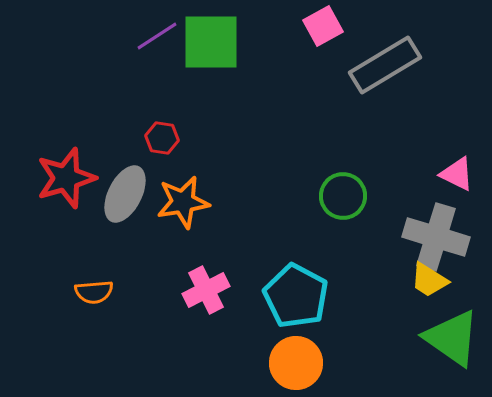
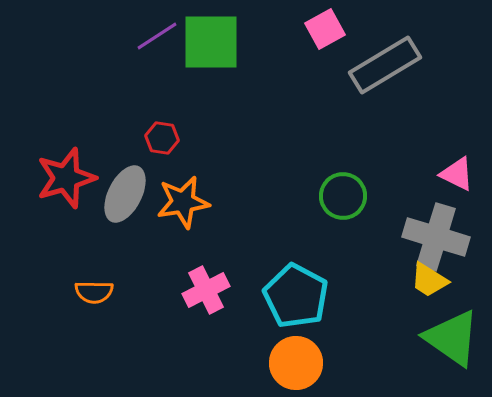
pink square: moved 2 px right, 3 px down
orange semicircle: rotated 6 degrees clockwise
